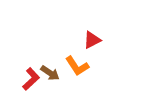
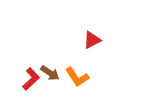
orange L-shape: moved 11 px down
